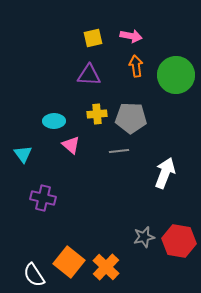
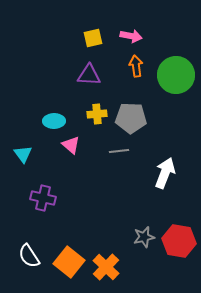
white semicircle: moved 5 px left, 19 px up
